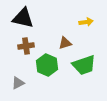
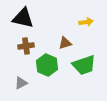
gray triangle: moved 3 px right
